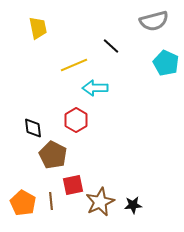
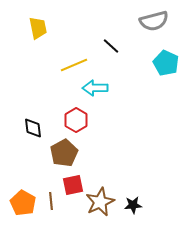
brown pentagon: moved 11 px right, 2 px up; rotated 16 degrees clockwise
